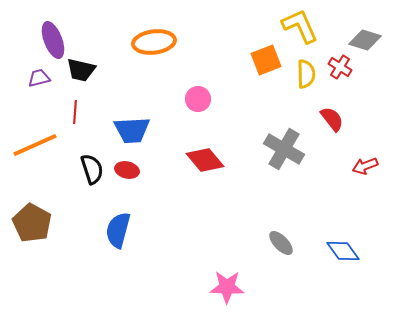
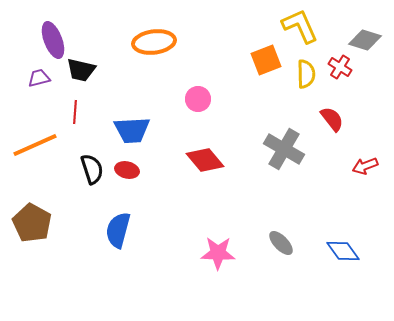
pink star: moved 9 px left, 34 px up
